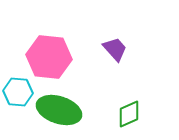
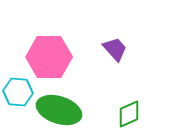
pink hexagon: rotated 6 degrees counterclockwise
